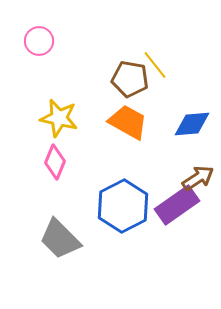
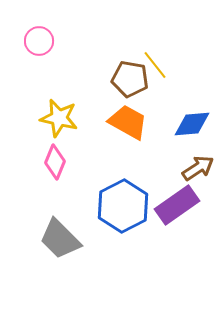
brown arrow: moved 10 px up
